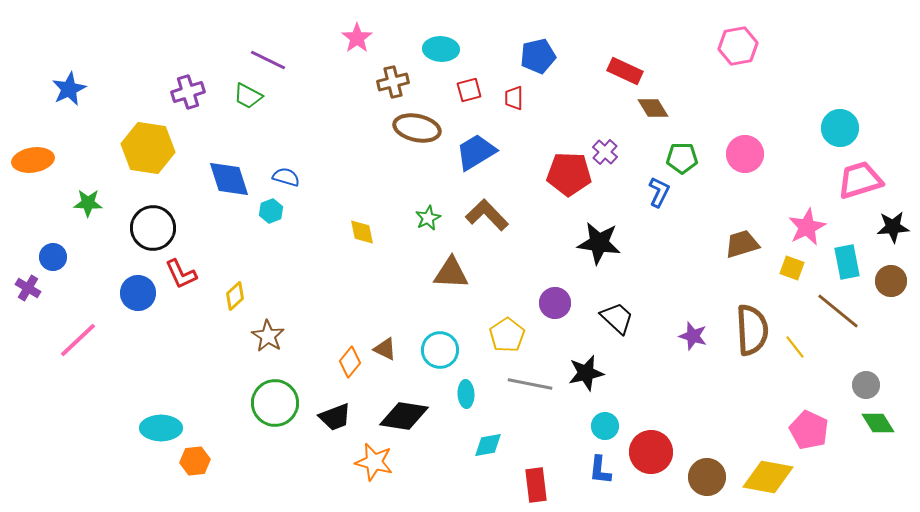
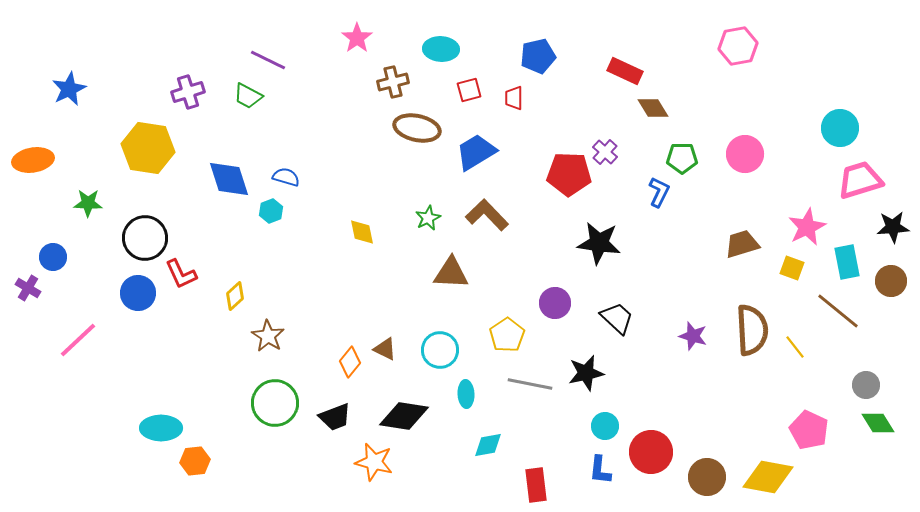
black circle at (153, 228): moved 8 px left, 10 px down
